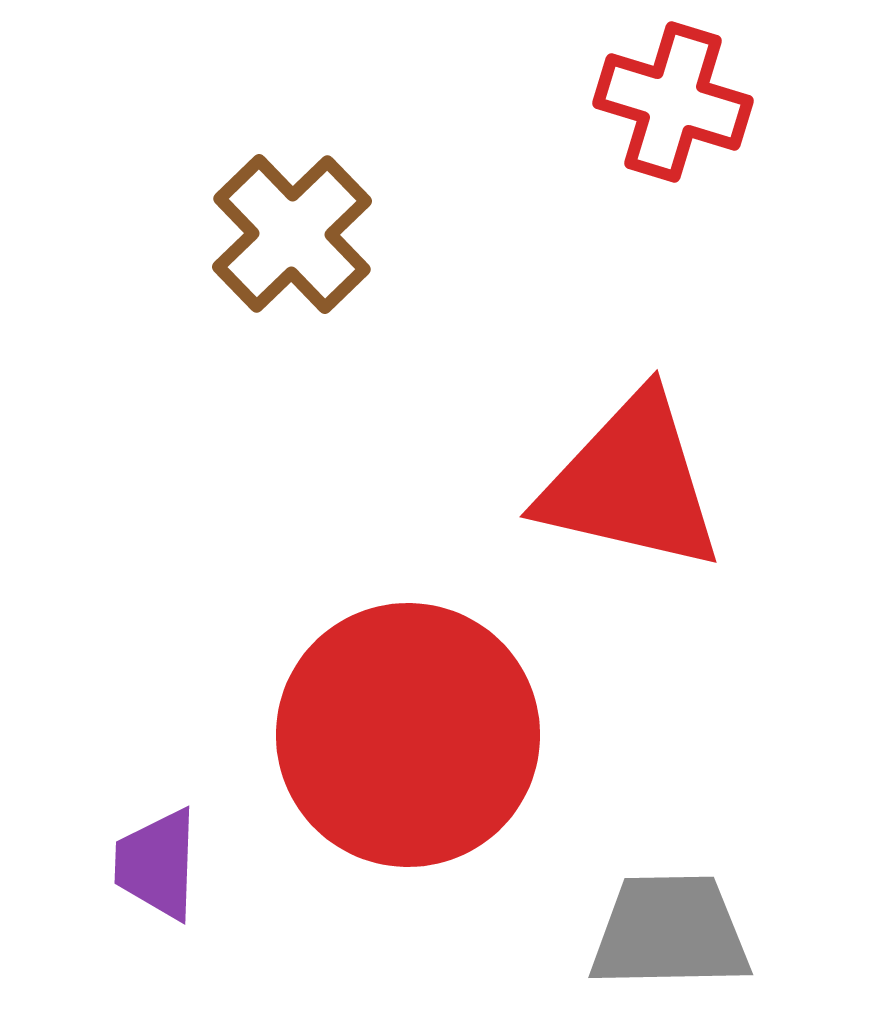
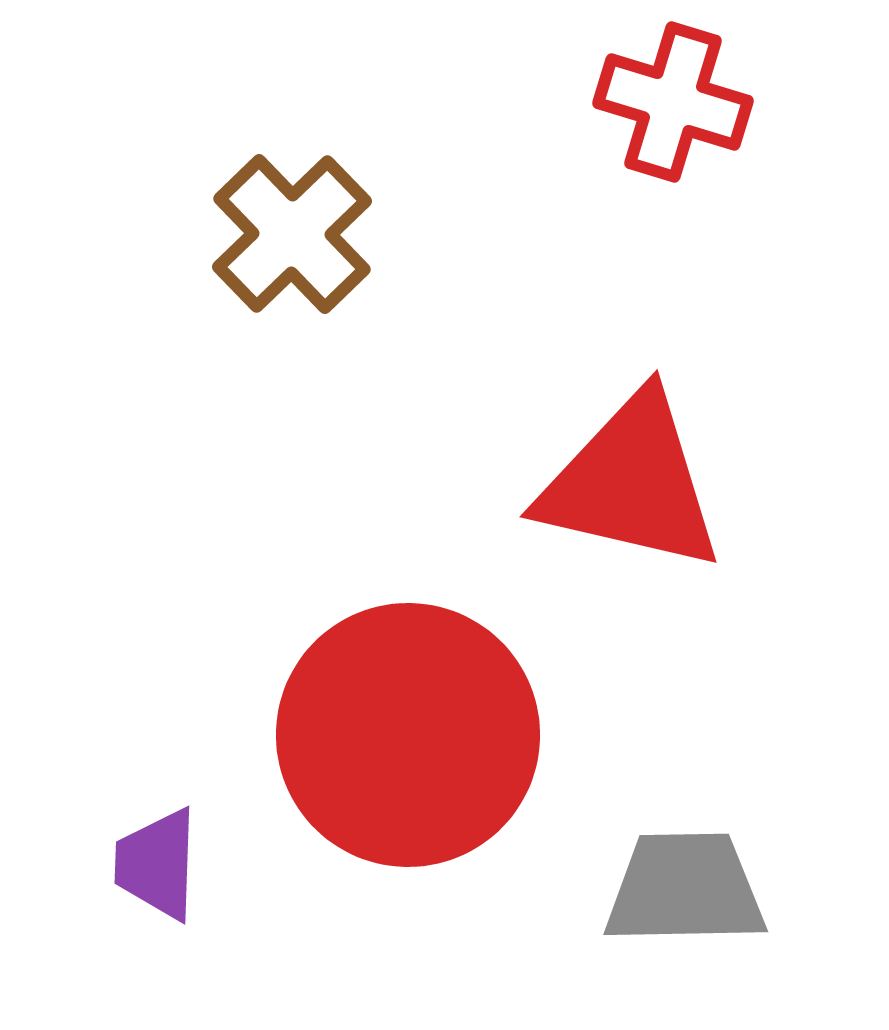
gray trapezoid: moved 15 px right, 43 px up
